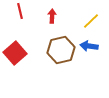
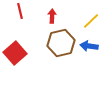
brown hexagon: moved 7 px up
